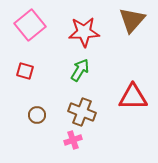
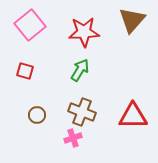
red triangle: moved 19 px down
pink cross: moved 2 px up
